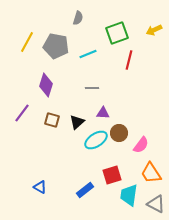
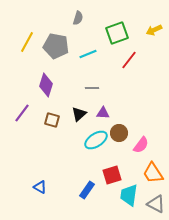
red line: rotated 24 degrees clockwise
black triangle: moved 2 px right, 8 px up
orange trapezoid: moved 2 px right
blue rectangle: moved 2 px right; rotated 18 degrees counterclockwise
